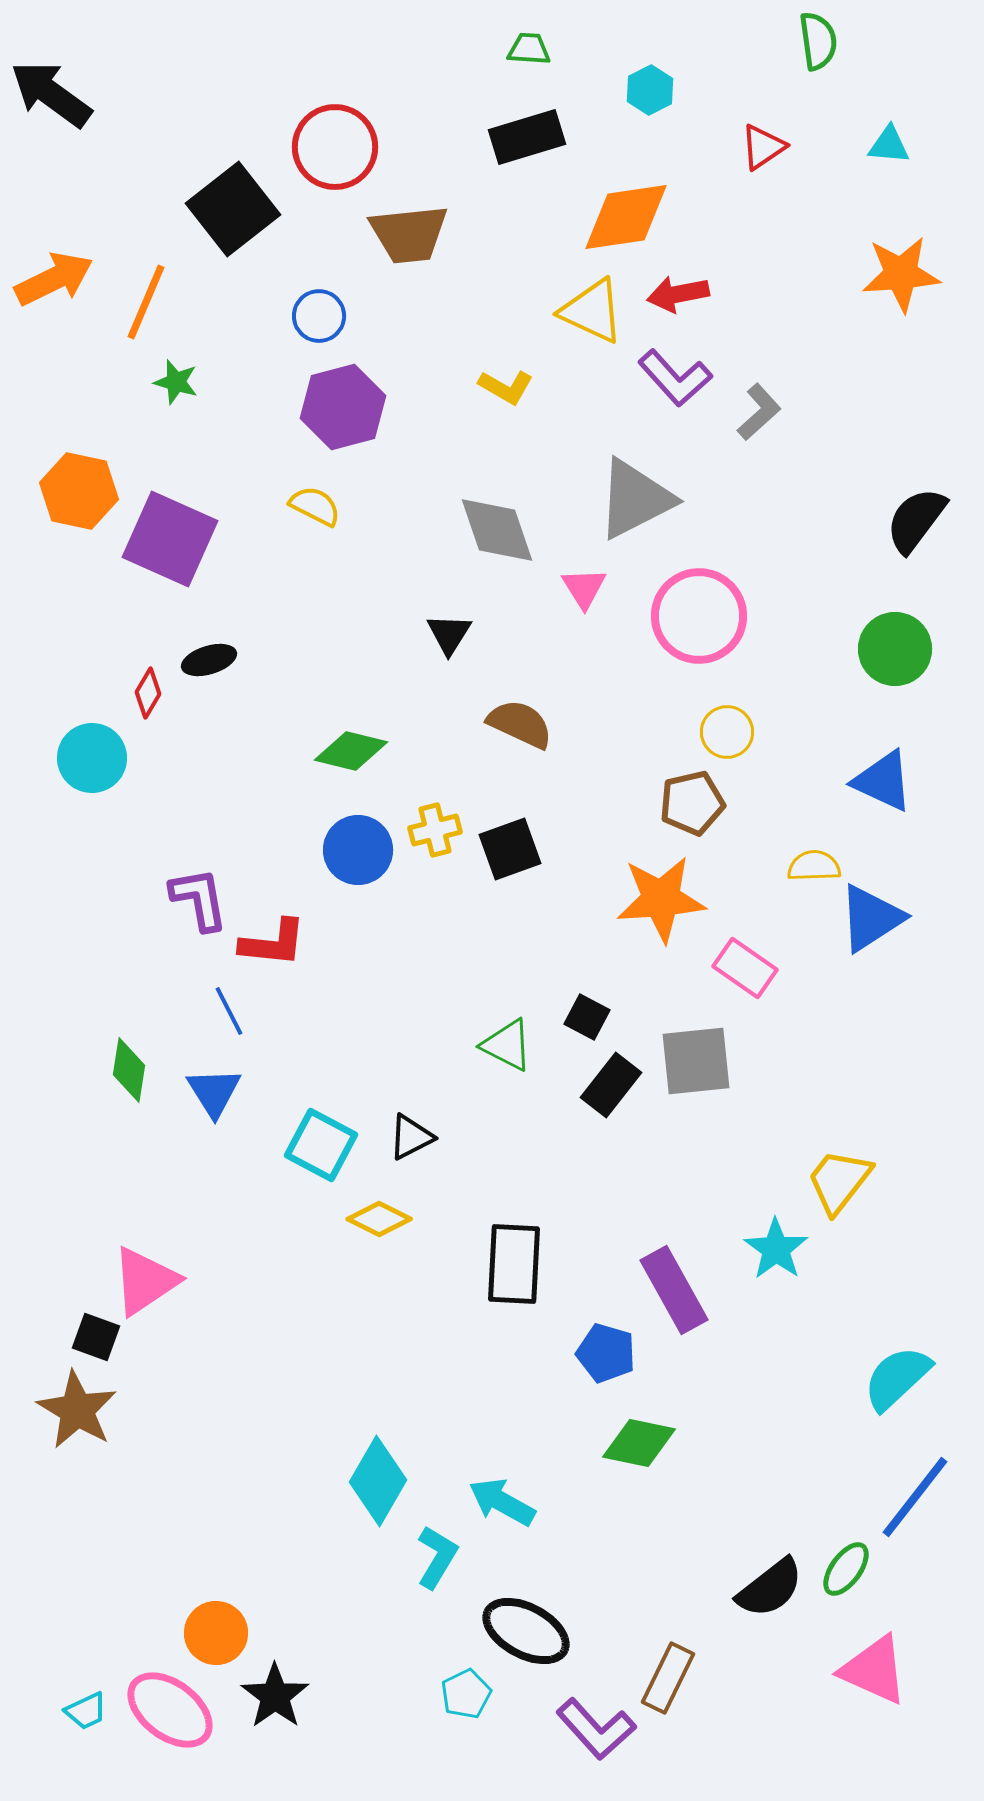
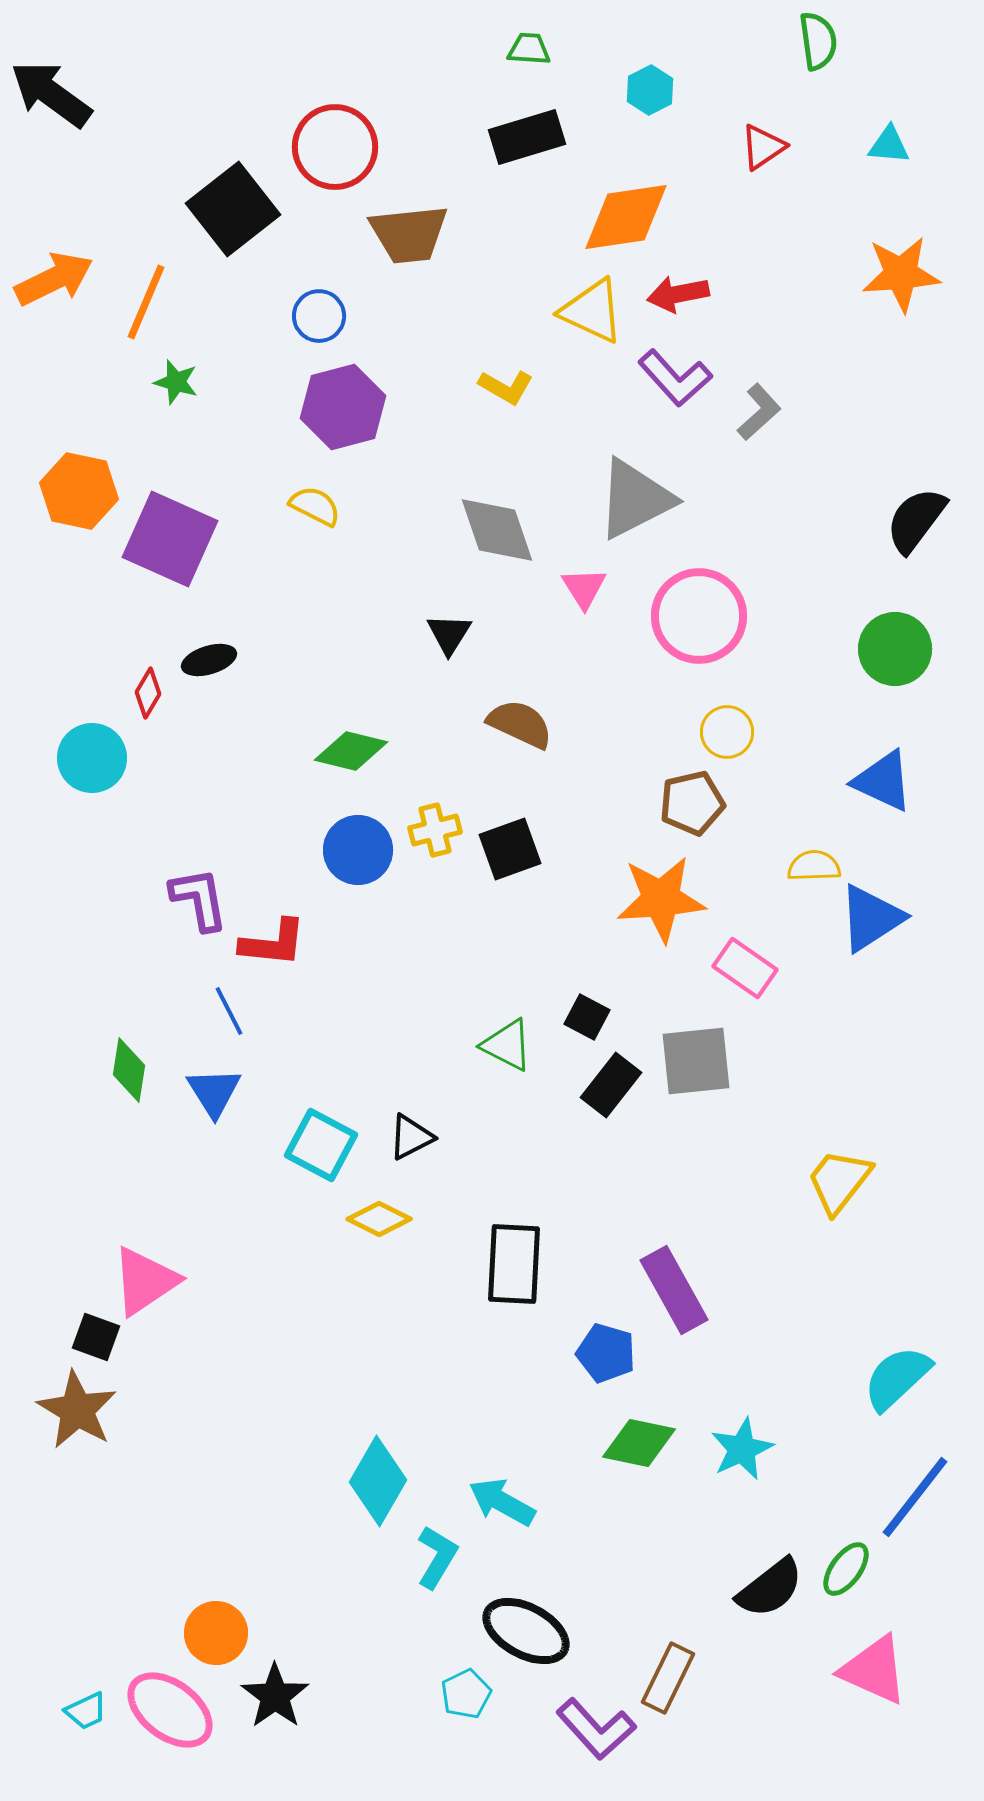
cyan star at (776, 1249): moved 34 px left, 200 px down; rotated 12 degrees clockwise
